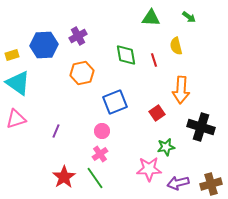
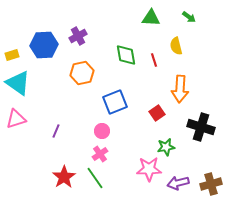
orange arrow: moved 1 px left, 1 px up
